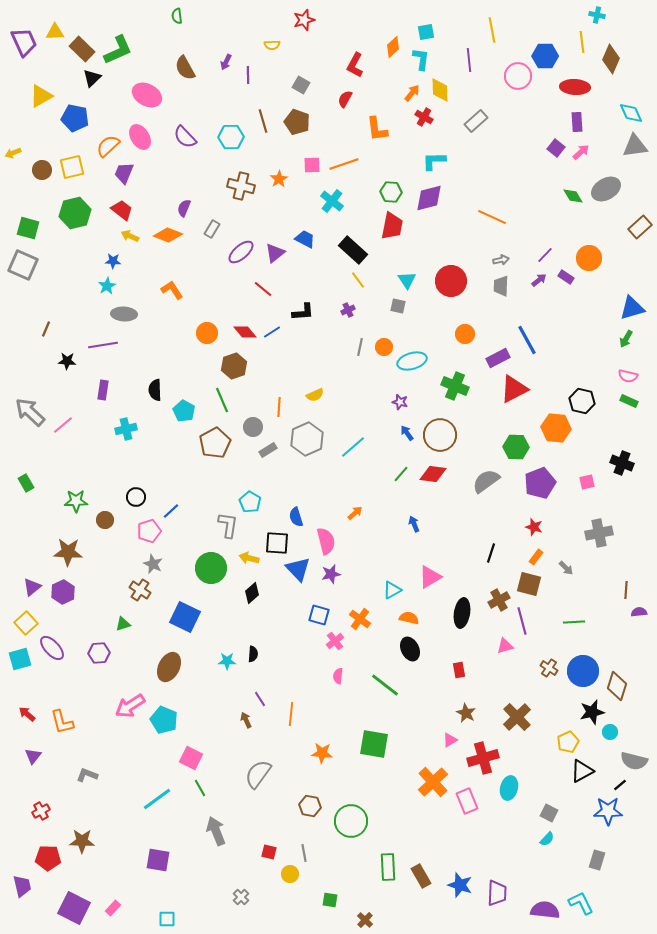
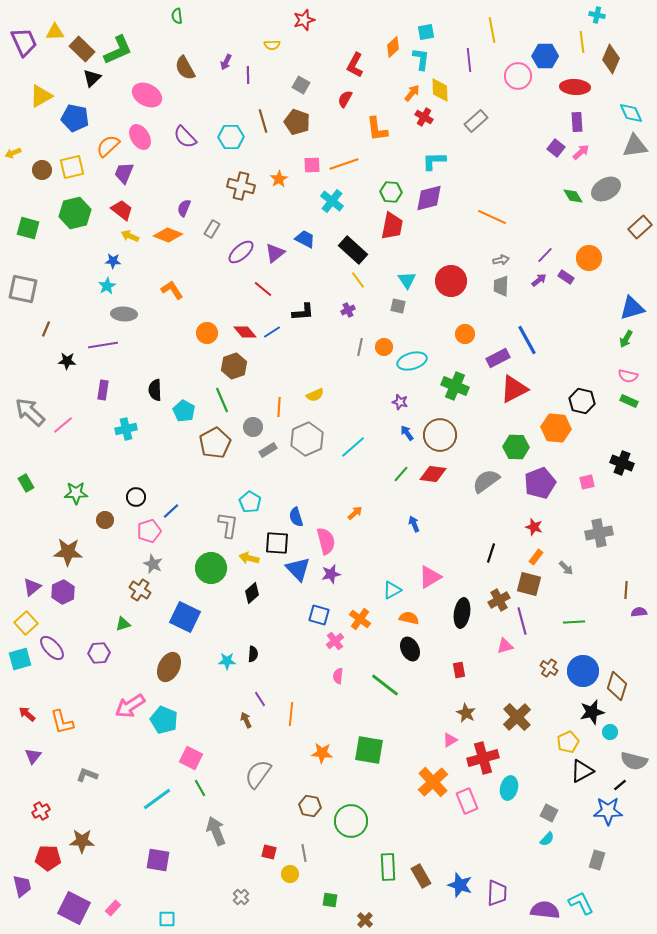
gray square at (23, 265): moved 24 px down; rotated 12 degrees counterclockwise
green star at (76, 501): moved 8 px up
green square at (374, 744): moved 5 px left, 6 px down
